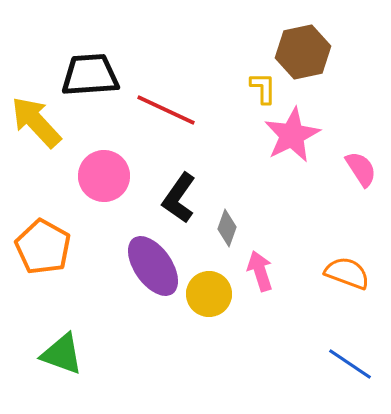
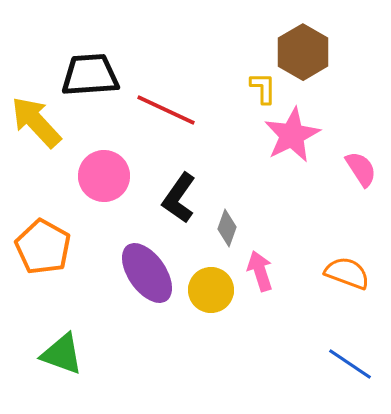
brown hexagon: rotated 18 degrees counterclockwise
purple ellipse: moved 6 px left, 7 px down
yellow circle: moved 2 px right, 4 px up
